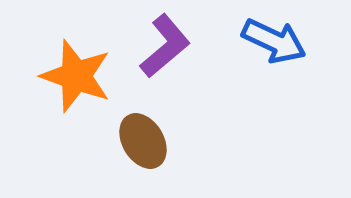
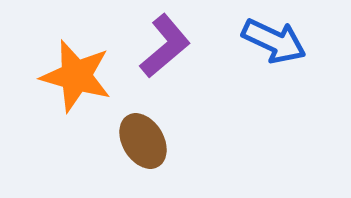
orange star: rotated 4 degrees counterclockwise
